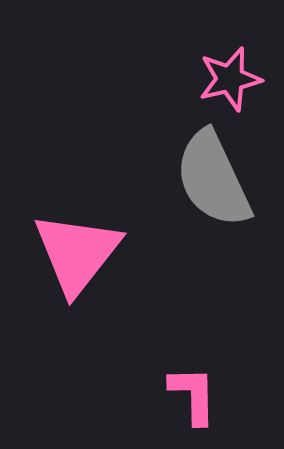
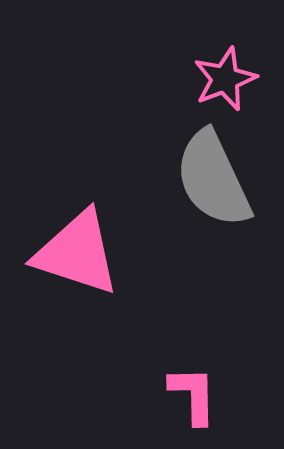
pink star: moved 5 px left; rotated 8 degrees counterclockwise
pink triangle: rotated 50 degrees counterclockwise
